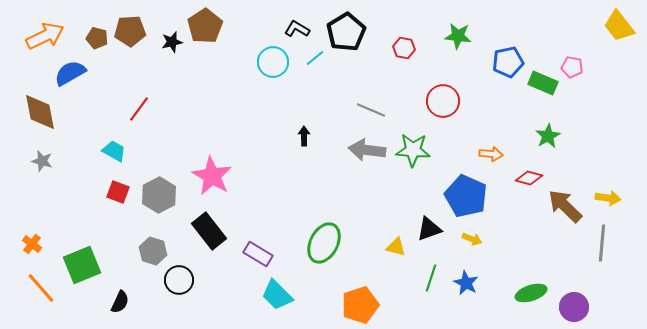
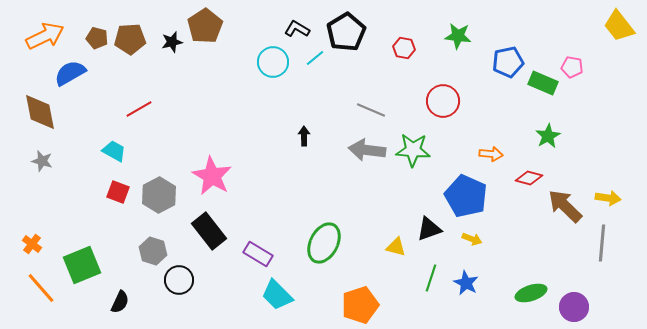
brown pentagon at (130, 31): moved 8 px down
red line at (139, 109): rotated 24 degrees clockwise
